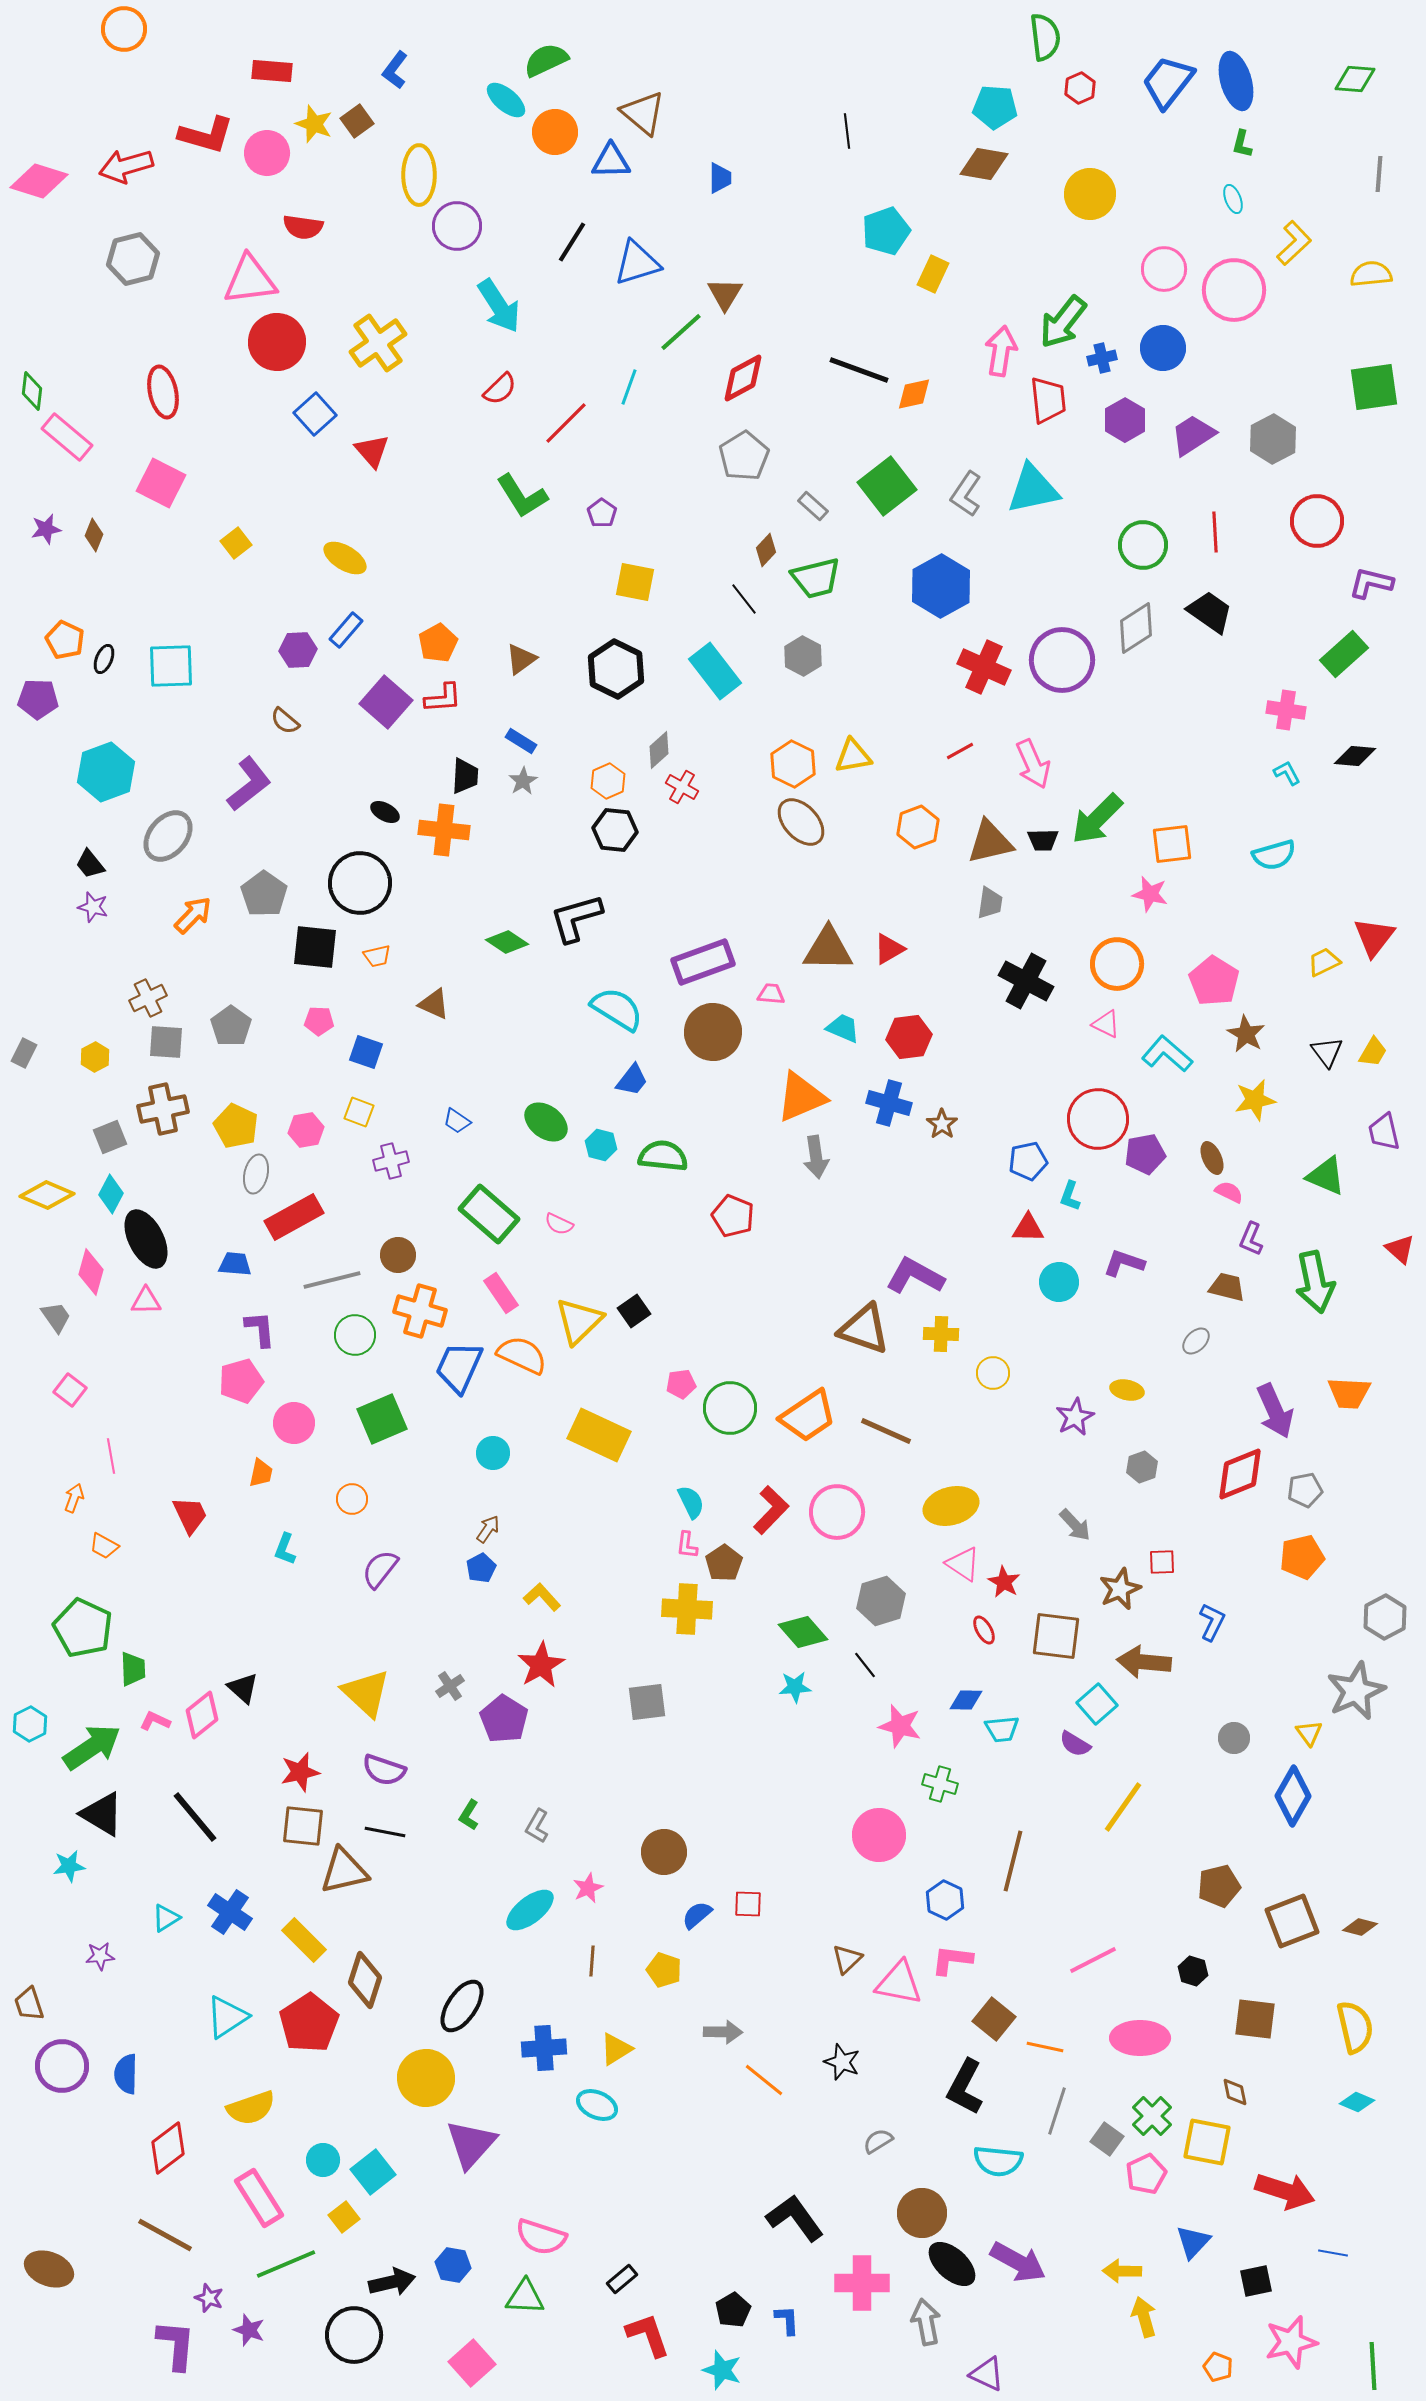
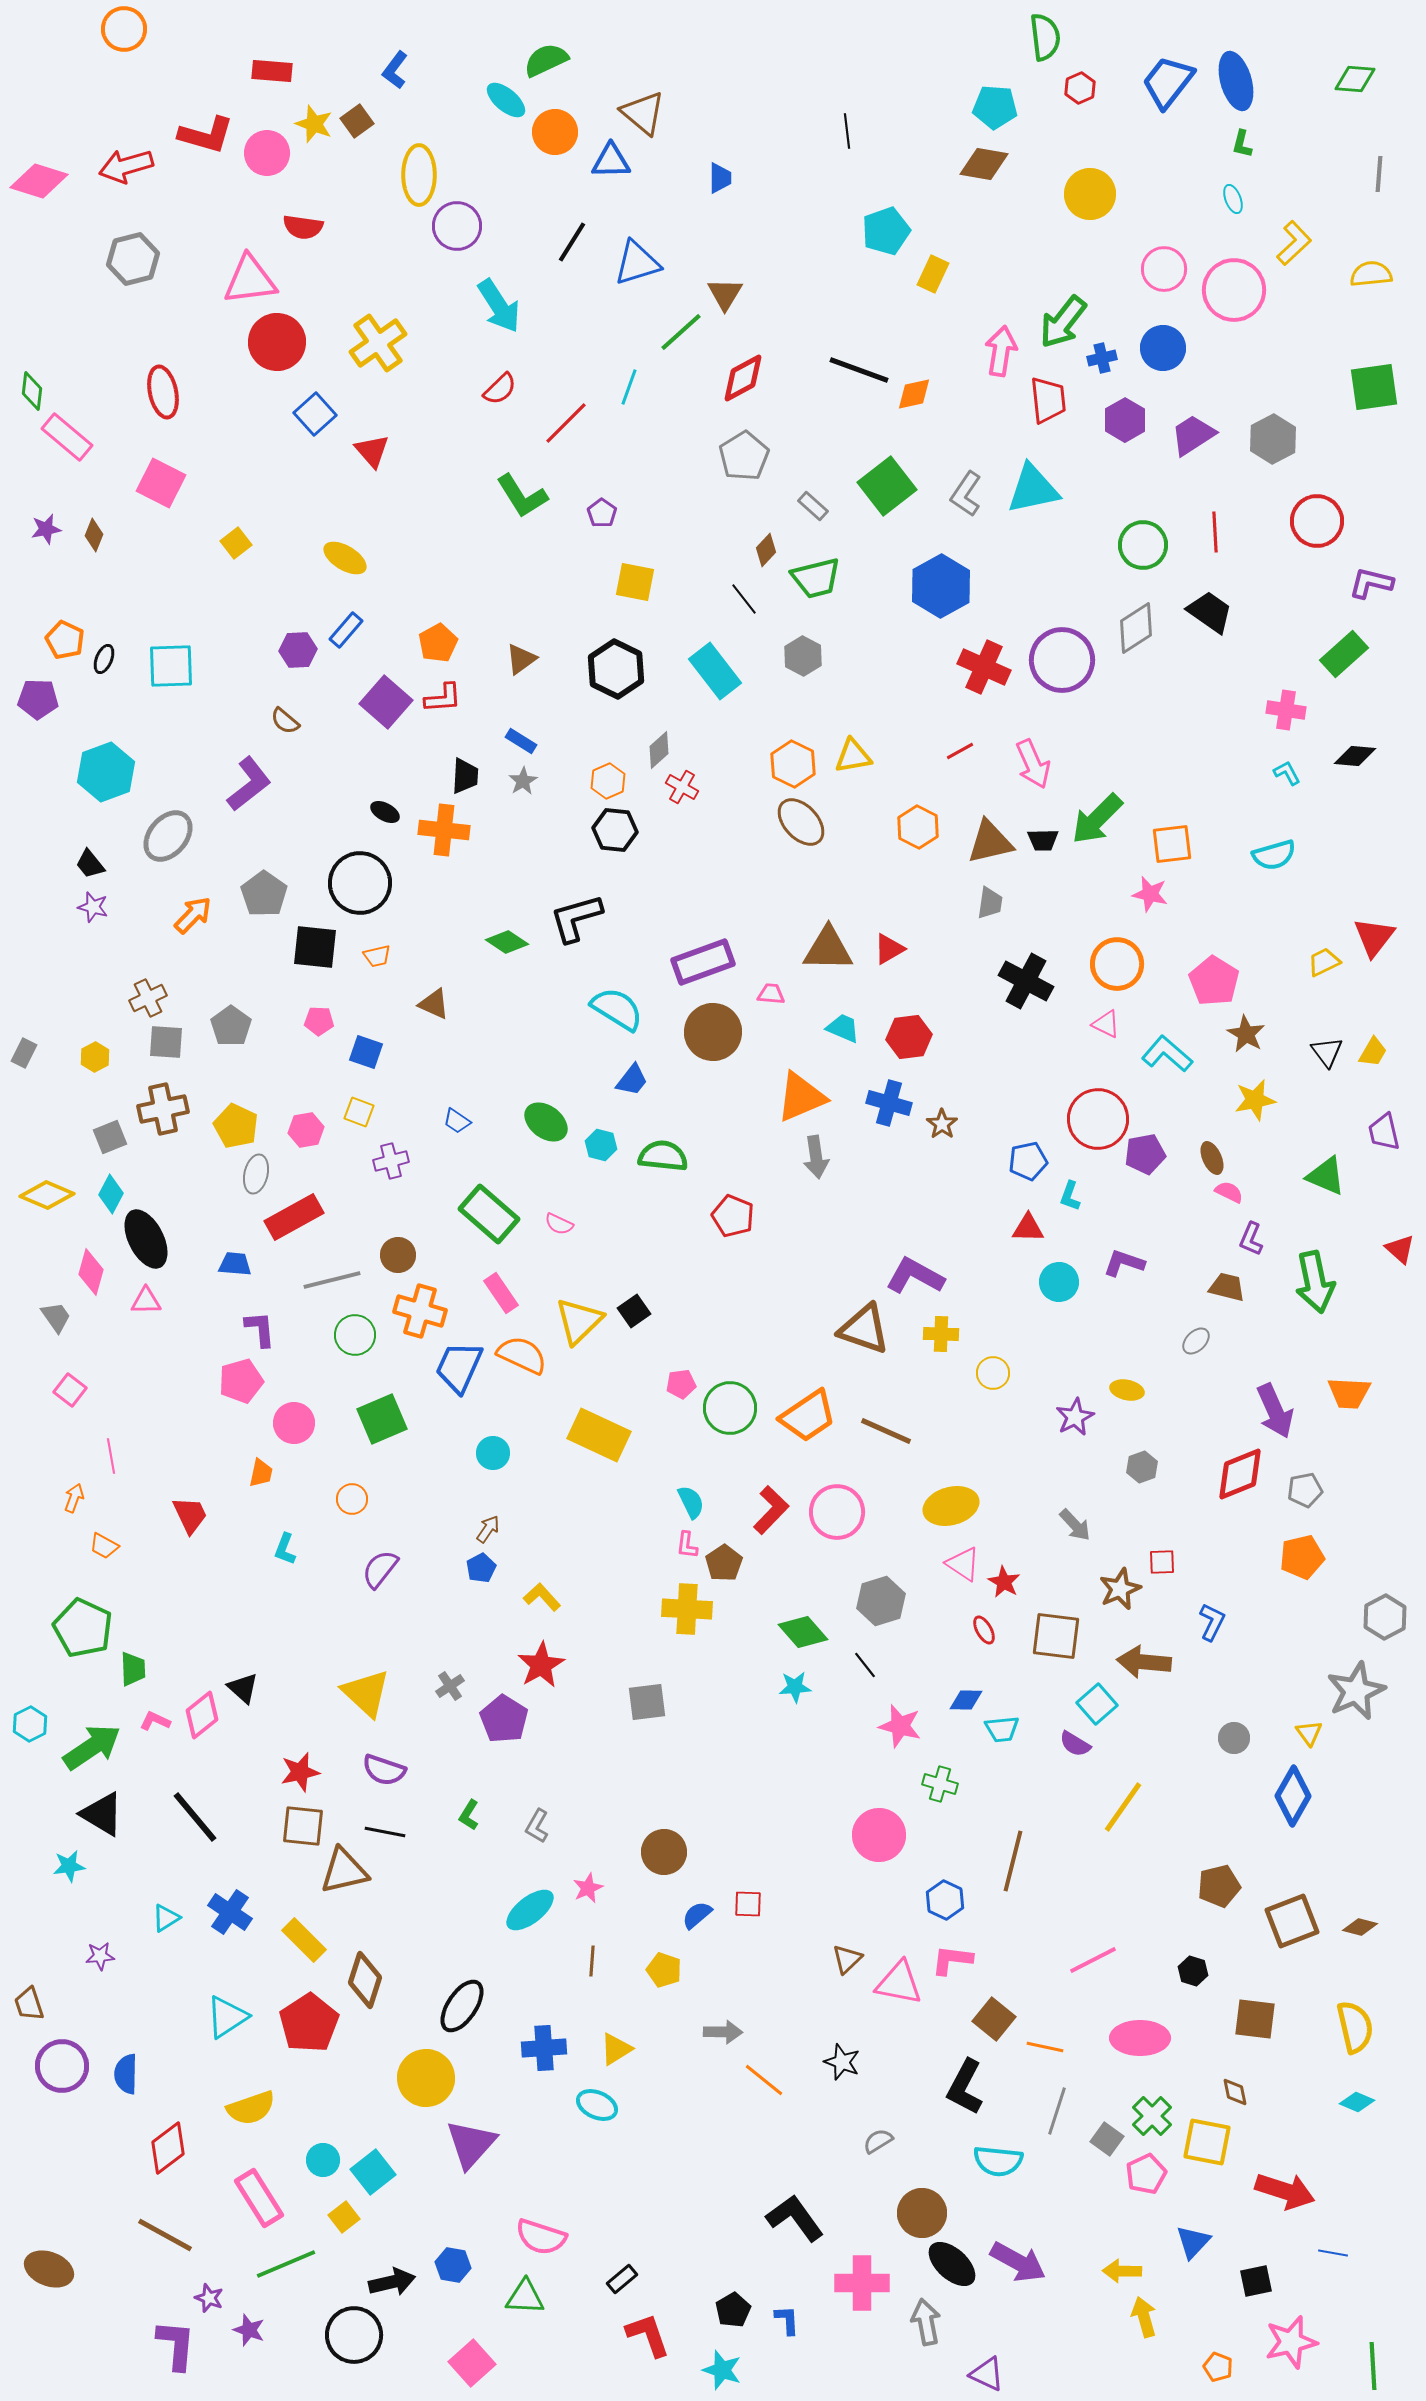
orange hexagon at (918, 827): rotated 12 degrees counterclockwise
